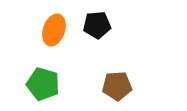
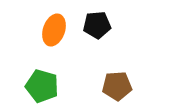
green pentagon: moved 1 px left, 2 px down
